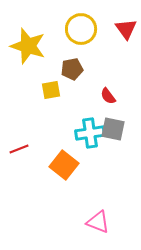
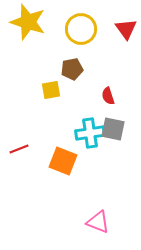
yellow star: moved 24 px up
red semicircle: rotated 18 degrees clockwise
orange square: moved 1 px left, 4 px up; rotated 16 degrees counterclockwise
